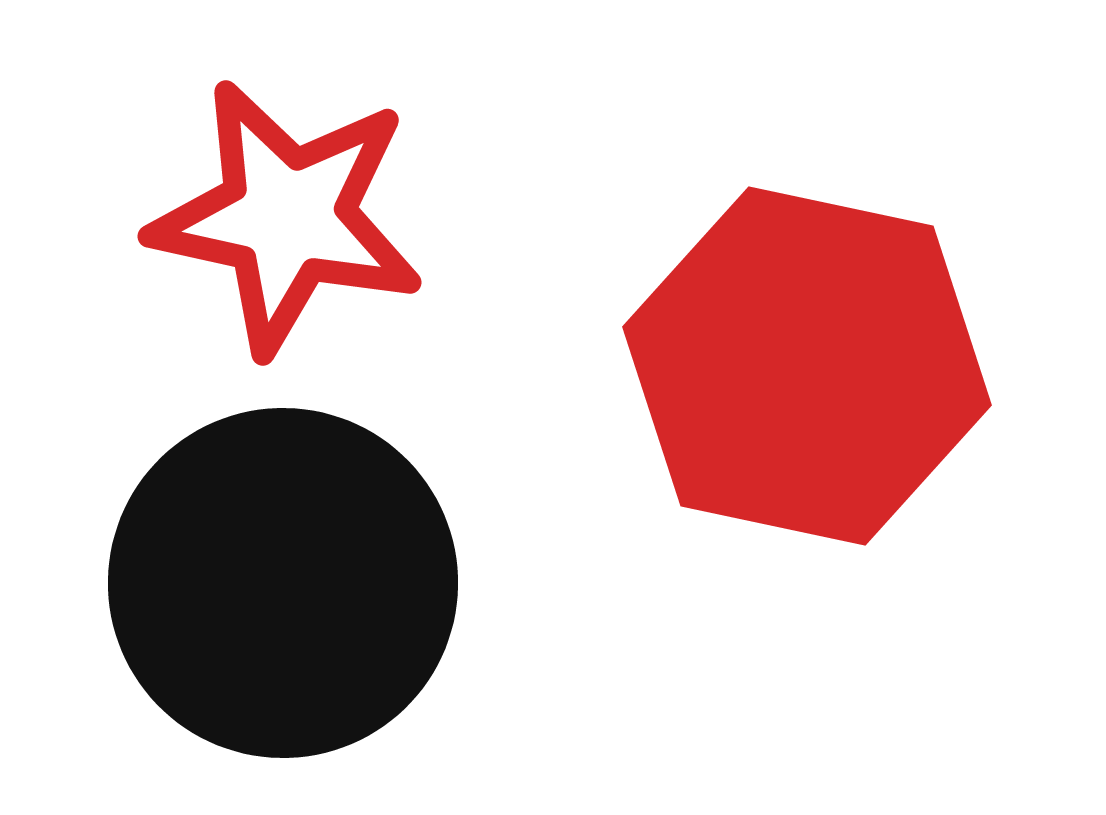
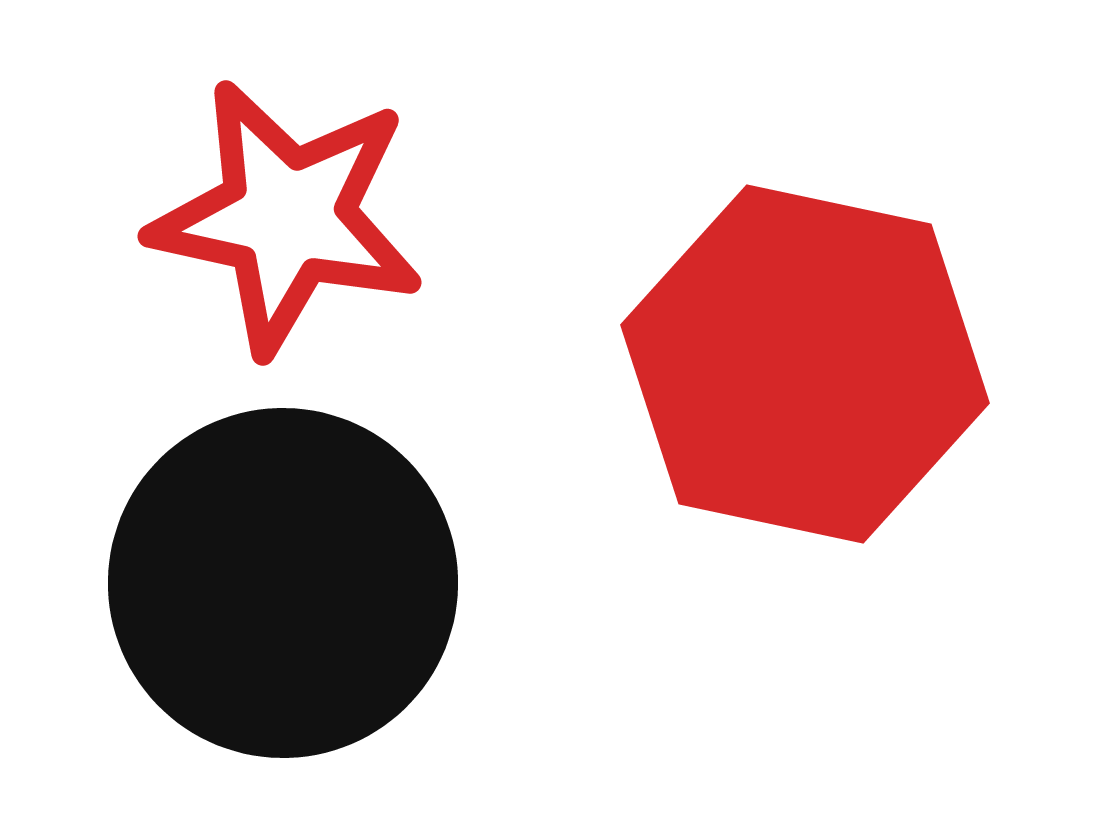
red hexagon: moved 2 px left, 2 px up
